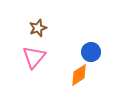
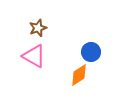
pink triangle: moved 1 px up; rotated 40 degrees counterclockwise
